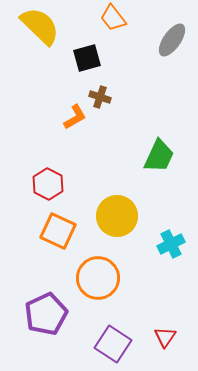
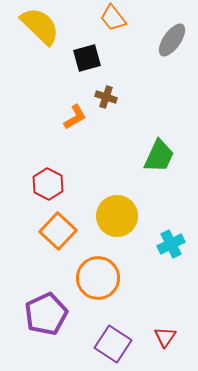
brown cross: moved 6 px right
orange square: rotated 18 degrees clockwise
